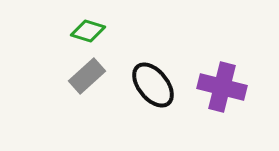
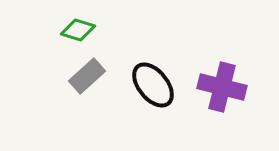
green diamond: moved 10 px left, 1 px up
